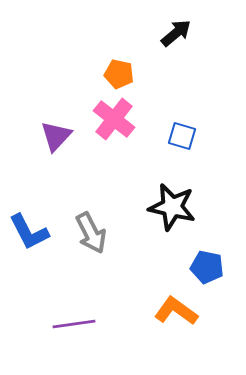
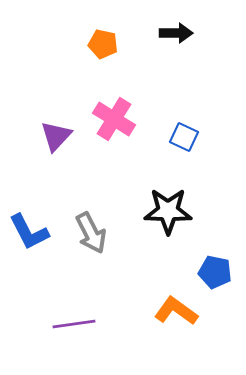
black arrow: rotated 40 degrees clockwise
orange pentagon: moved 16 px left, 30 px up
pink cross: rotated 6 degrees counterclockwise
blue square: moved 2 px right, 1 px down; rotated 8 degrees clockwise
black star: moved 4 px left, 4 px down; rotated 12 degrees counterclockwise
blue pentagon: moved 8 px right, 5 px down
